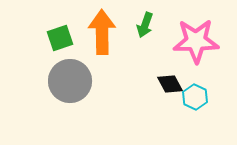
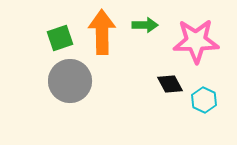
green arrow: rotated 110 degrees counterclockwise
cyan hexagon: moved 9 px right, 3 px down
